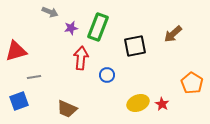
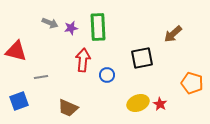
gray arrow: moved 11 px down
green rectangle: rotated 24 degrees counterclockwise
black square: moved 7 px right, 12 px down
red triangle: rotated 30 degrees clockwise
red arrow: moved 2 px right, 2 px down
gray line: moved 7 px right
orange pentagon: rotated 15 degrees counterclockwise
red star: moved 2 px left
brown trapezoid: moved 1 px right, 1 px up
